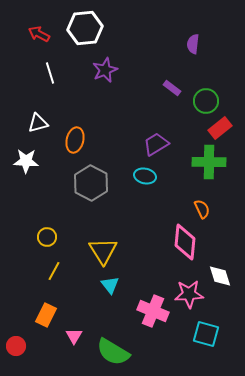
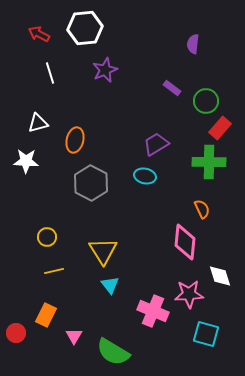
red rectangle: rotated 10 degrees counterclockwise
yellow line: rotated 48 degrees clockwise
red circle: moved 13 px up
